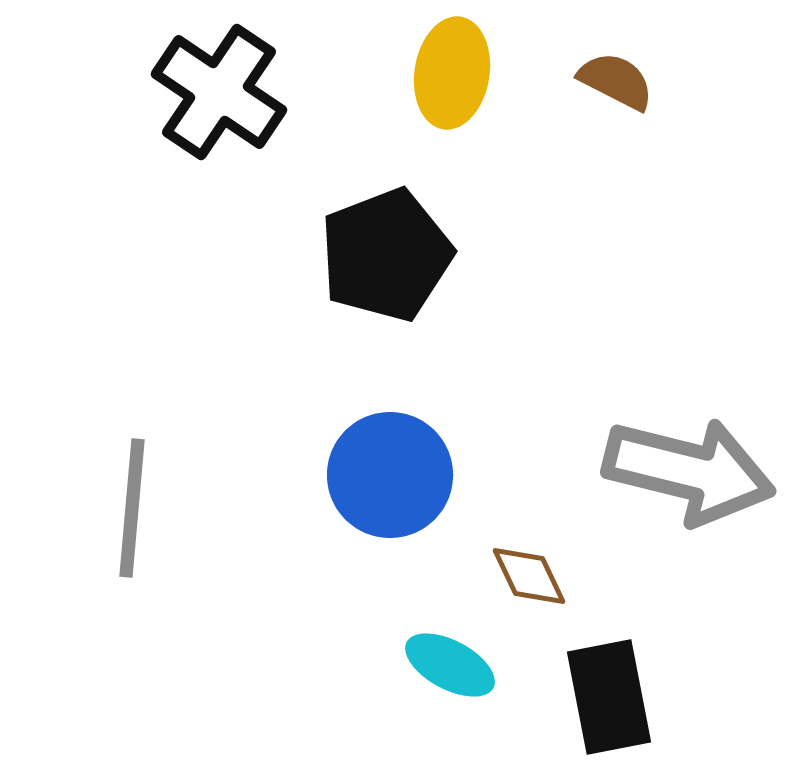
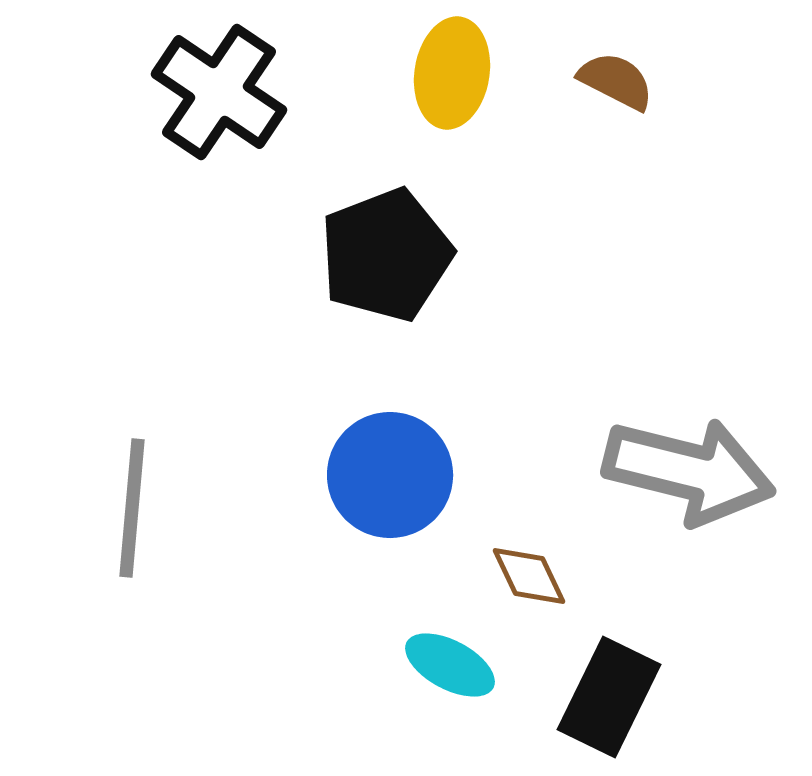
black rectangle: rotated 37 degrees clockwise
